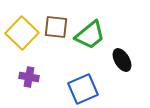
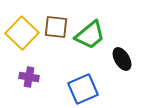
black ellipse: moved 1 px up
